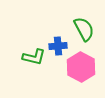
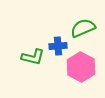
green semicircle: moved 1 px left, 1 px up; rotated 85 degrees counterclockwise
green L-shape: moved 1 px left
